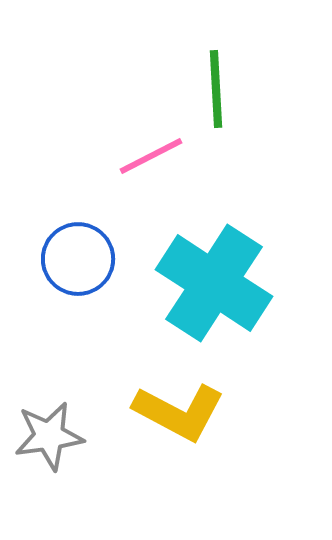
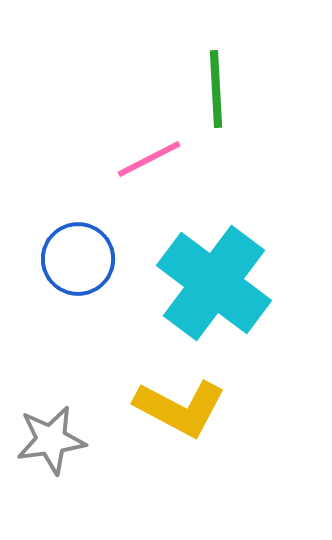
pink line: moved 2 px left, 3 px down
cyan cross: rotated 4 degrees clockwise
yellow L-shape: moved 1 px right, 4 px up
gray star: moved 2 px right, 4 px down
